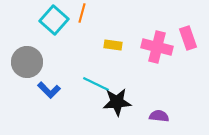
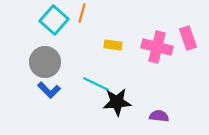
gray circle: moved 18 px right
